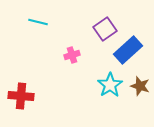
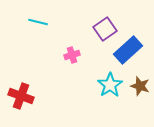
red cross: rotated 15 degrees clockwise
